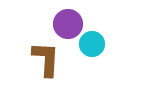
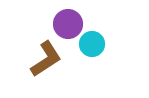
brown L-shape: rotated 54 degrees clockwise
